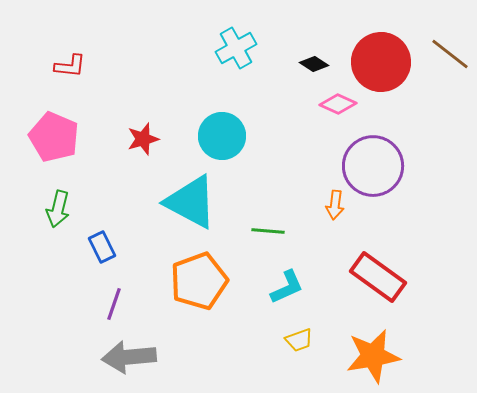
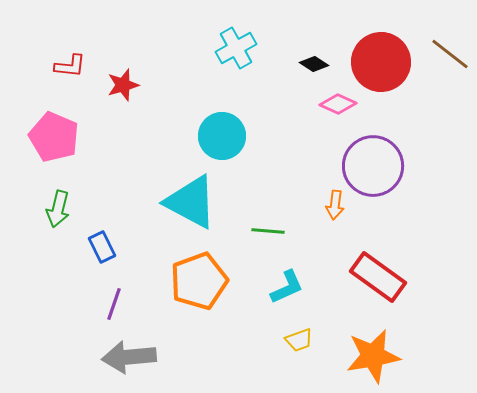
red star: moved 20 px left, 54 px up
